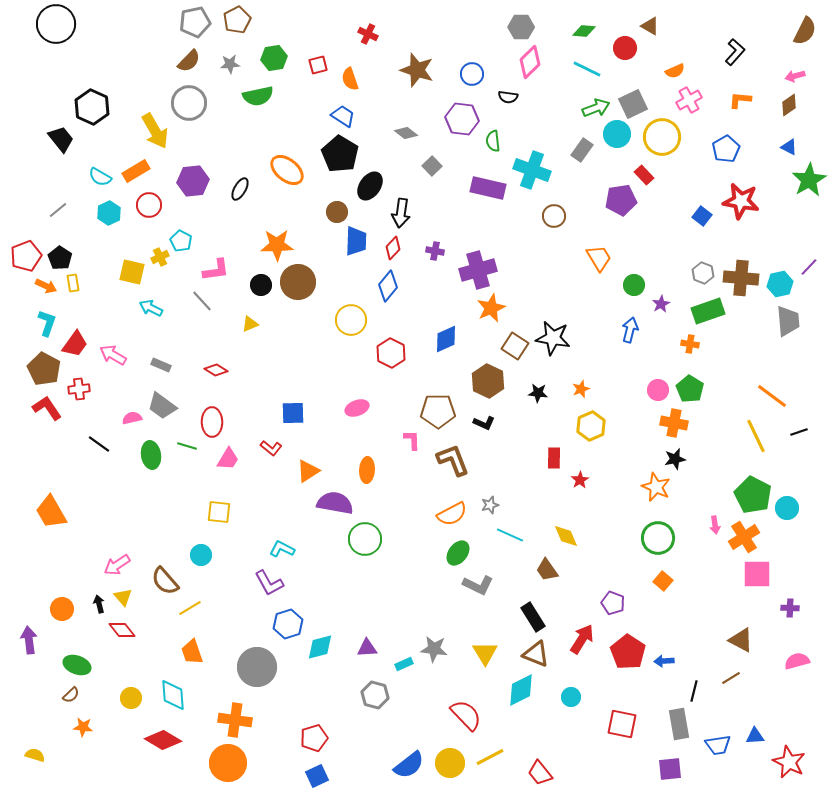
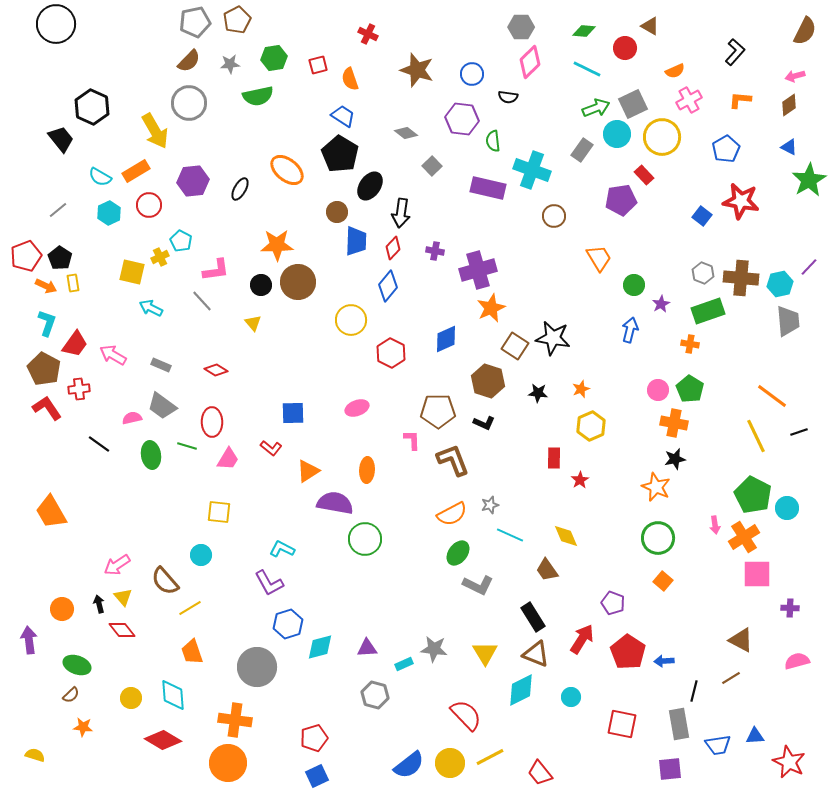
yellow triangle at (250, 324): moved 3 px right, 1 px up; rotated 48 degrees counterclockwise
brown hexagon at (488, 381): rotated 8 degrees counterclockwise
